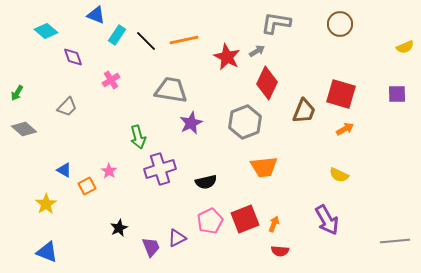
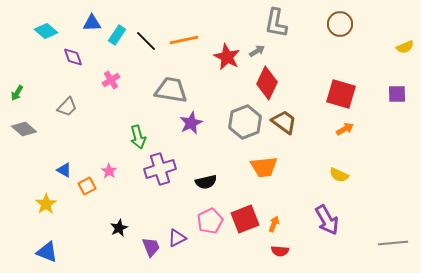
blue triangle at (96, 15): moved 4 px left, 8 px down; rotated 24 degrees counterclockwise
gray L-shape at (276, 23): rotated 88 degrees counterclockwise
brown trapezoid at (304, 111): moved 20 px left, 11 px down; rotated 76 degrees counterclockwise
gray line at (395, 241): moved 2 px left, 2 px down
